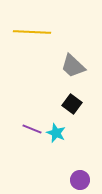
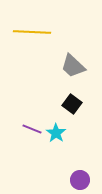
cyan star: rotated 12 degrees clockwise
